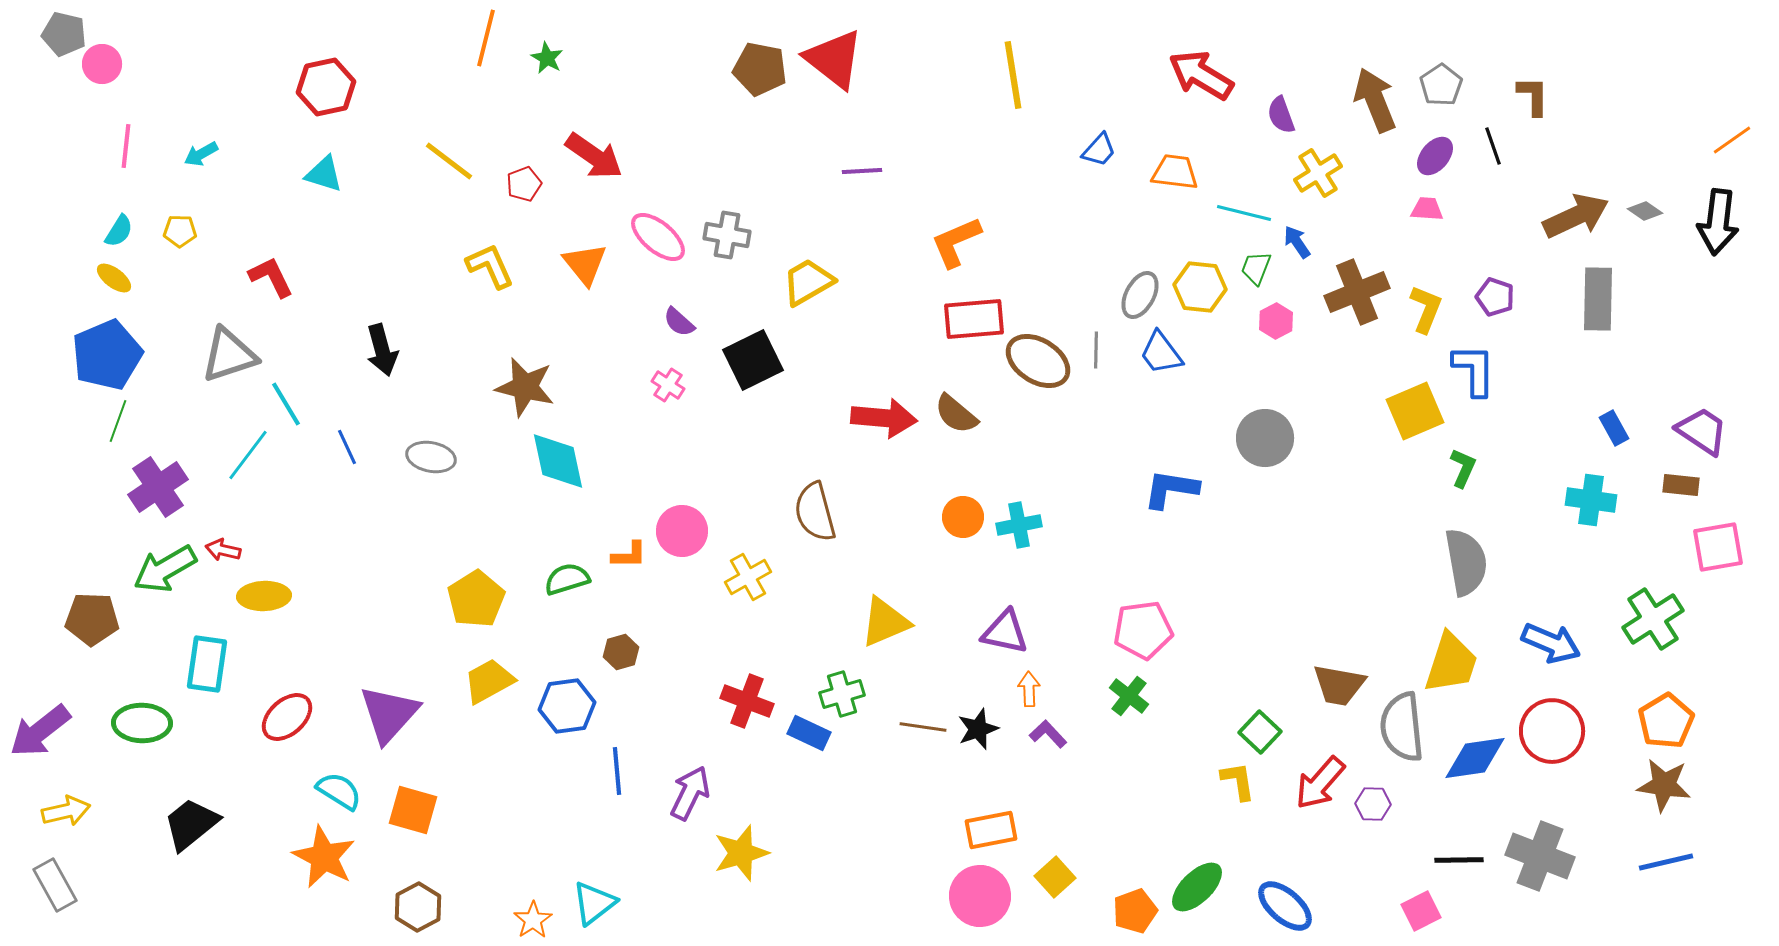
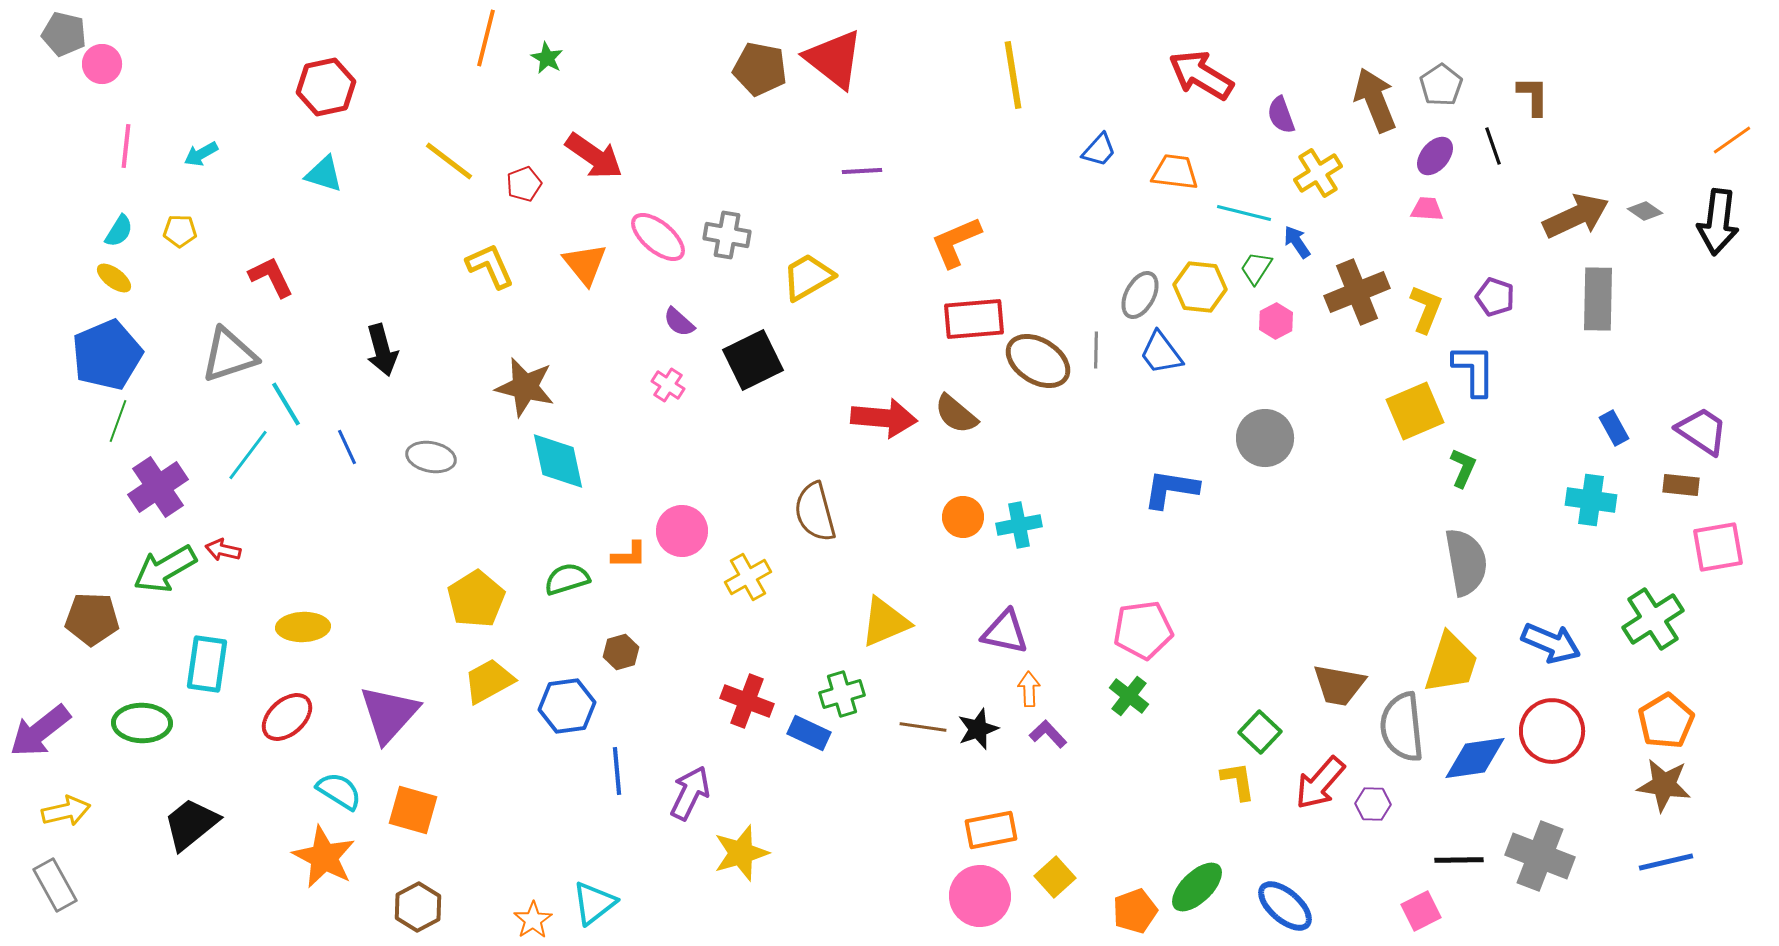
green trapezoid at (1256, 268): rotated 12 degrees clockwise
yellow trapezoid at (808, 282): moved 5 px up
yellow ellipse at (264, 596): moved 39 px right, 31 px down
